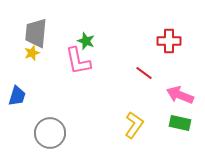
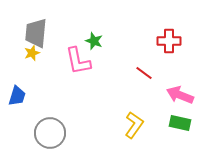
green star: moved 8 px right
